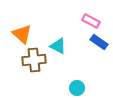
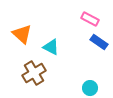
pink rectangle: moved 1 px left, 2 px up
cyan triangle: moved 7 px left, 1 px down
brown cross: moved 13 px down; rotated 25 degrees counterclockwise
cyan circle: moved 13 px right
